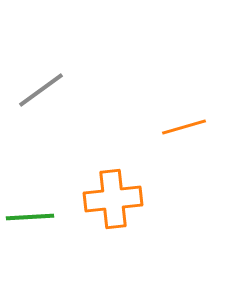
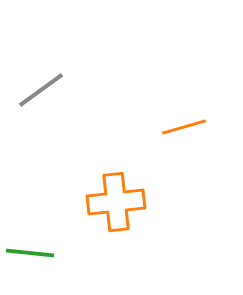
orange cross: moved 3 px right, 3 px down
green line: moved 36 px down; rotated 9 degrees clockwise
